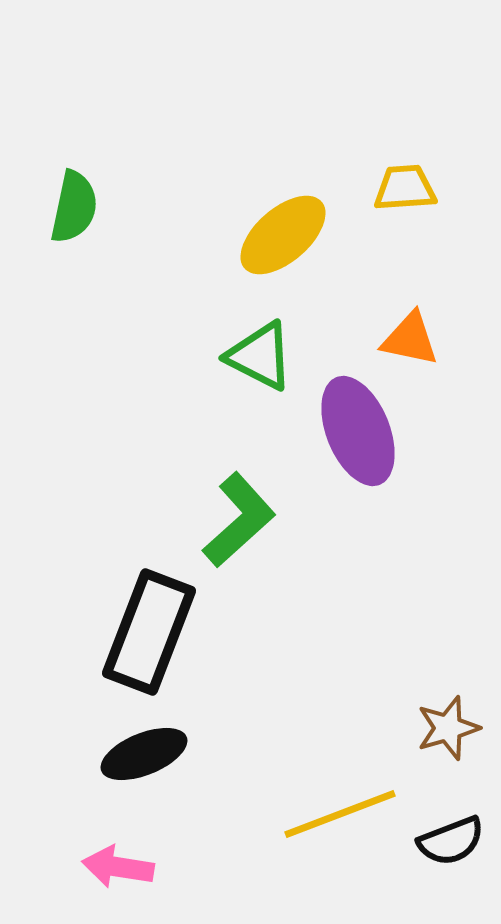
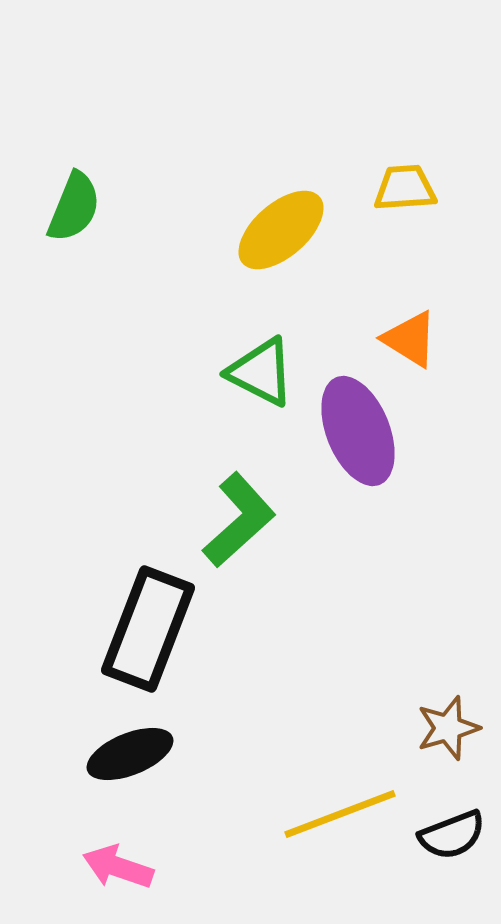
green semicircle: rotated 10 degrees clockwise
yellow ellipse: moved 2 px left, 5 px up
orange triangle: rotated 20 degrees clockwise
green triangle: moved 1 px right, 16 px down
black rectangle: moved 1 px left, 3 px up
black ellipse: moved 14 px left
black semicircle: moved 1 px right, 6 px up
pink arrow: rotated 10 degrees clockwise
